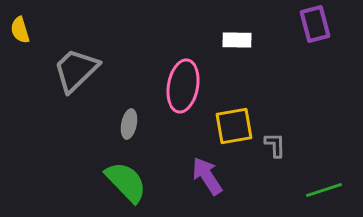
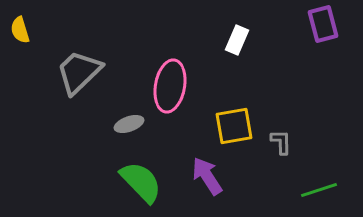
purple rectangle: moved 8 px right
white rectangle: rotated 68 degrees counterclockwise
gray trapezoid: moved 3 px right, 2 px down
pink ellipse: moved 13 px left
gray ellipse: rotated 60 degrees clockwise
gray L-shape: moved 6 px right, 3 px up
green semicircle: moved 15 px right
green line: moved 5 px left
